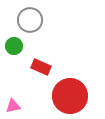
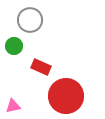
red circle: moved 4 px left
